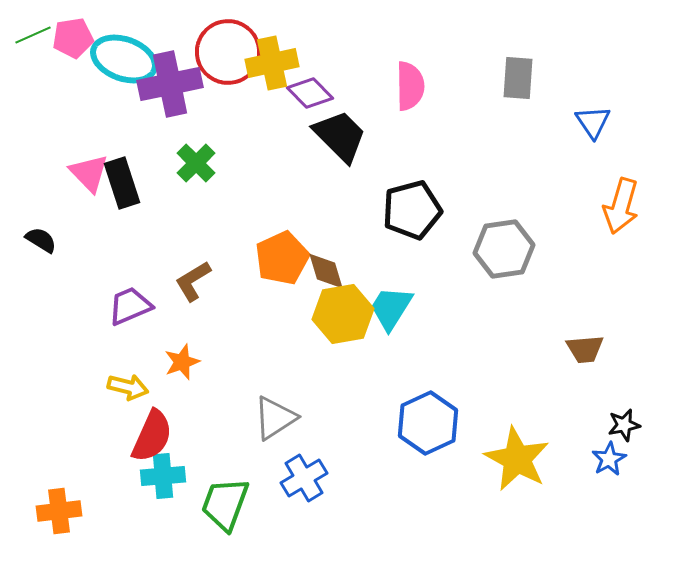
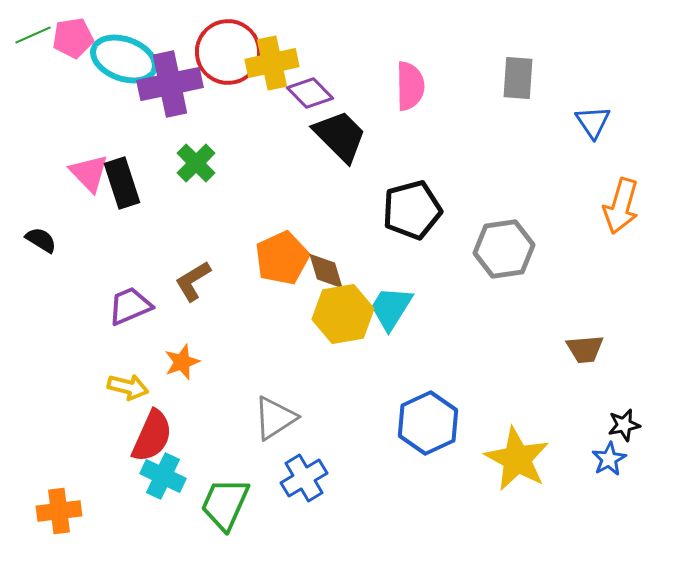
cyan cross: rotated 30 degrees clockwise
green trapezoid: rotated 4 degrees clockwise
